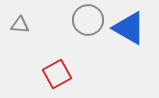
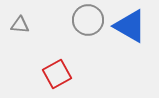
blue triangle: moved 1 px right, 2 px up
